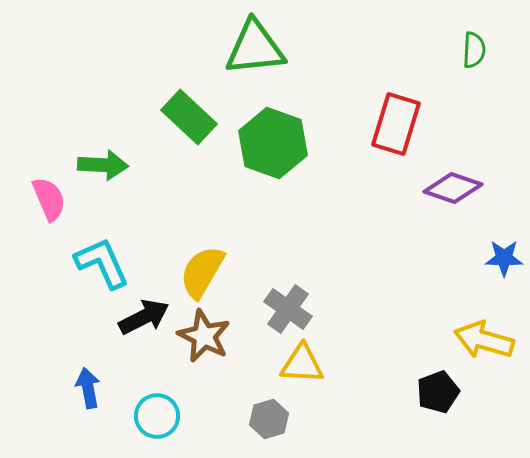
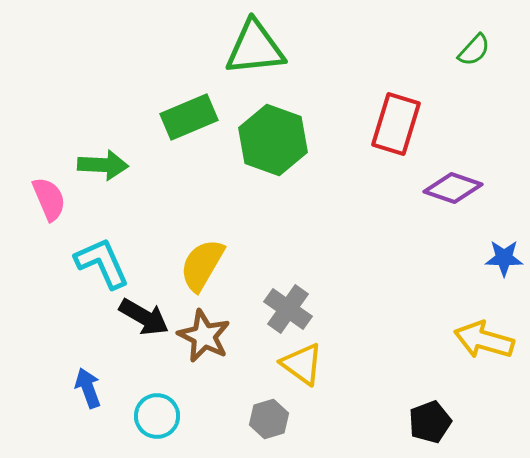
green semicircle: rotated 39 degrees clockwise
green rectangle: rotated 66 degrees counterclockwise
green hexagon: moved 3 px up
yellow semicircle: moved 7 px up
black arrow: rotated 57 degrees clockwise
yellow triangle: rotated 33 degrees clockwise
blue arrow: rotated 9 degrees counterclockwise
black pentagon: moved 8 px left, 30 px down
